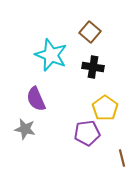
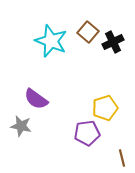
brown square: moved 2 px left
cyan star: moved 14 px up
black cross: moved 20 px right, 25 px up; rotated 35 degrees counterclockwise
purple semicircle: rotated 30 degrees counterclockwise
yellow pentagon: rotated 20 degrees clockwise
gray star: moved 4 px left, 3 px up
